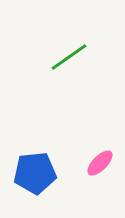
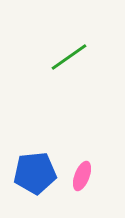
pink ellipse: moved 18 px left, 13 px down; rotated 24 degrees counterclockwise
